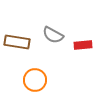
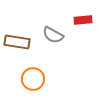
red rectangle: moved 25 px up
orange circle: moved 2 px left, 1 px up
